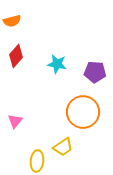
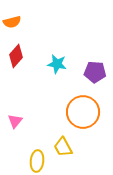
orange semicircle: moved 1 px down
yellow trapezoid: rotated 95 degrees clockwise
